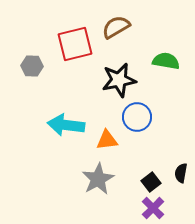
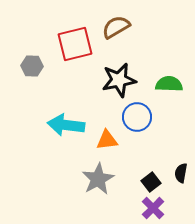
green semicircle: moved 3 px right, 23 px down; rotated 8 degrees counterclockwise
